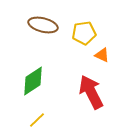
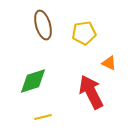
brown ellipse: rotated 60 degrees clockwise
orange triangle: moved 7 px right, 8 px down
green diamond: rotated 16 degrees clockwise
yellow line: moved 6 px right, 3 px up; rotated 30 degrees clockwise
